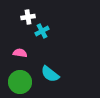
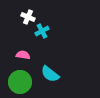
white cross: rotated 32 degrees clockwise
pink semicircle: moved 3 px right, 2 px down
